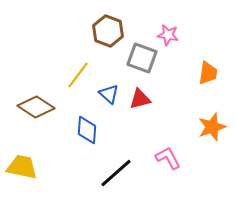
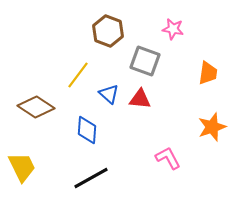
pink star: moved 5 px right, 6 px up
gray square: moved 3 px right, 3 px down
red triangle: rotated 20 degrees clockwise
yellow trapezoid: rotated 52 degrees clockwise
black line: moved 25 px left, 5 px down; rotated 12 degrees clockwise
